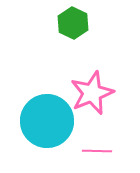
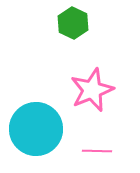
pink star: moved 3 px up
cyan circle: moved 11 px left, 8 px down
